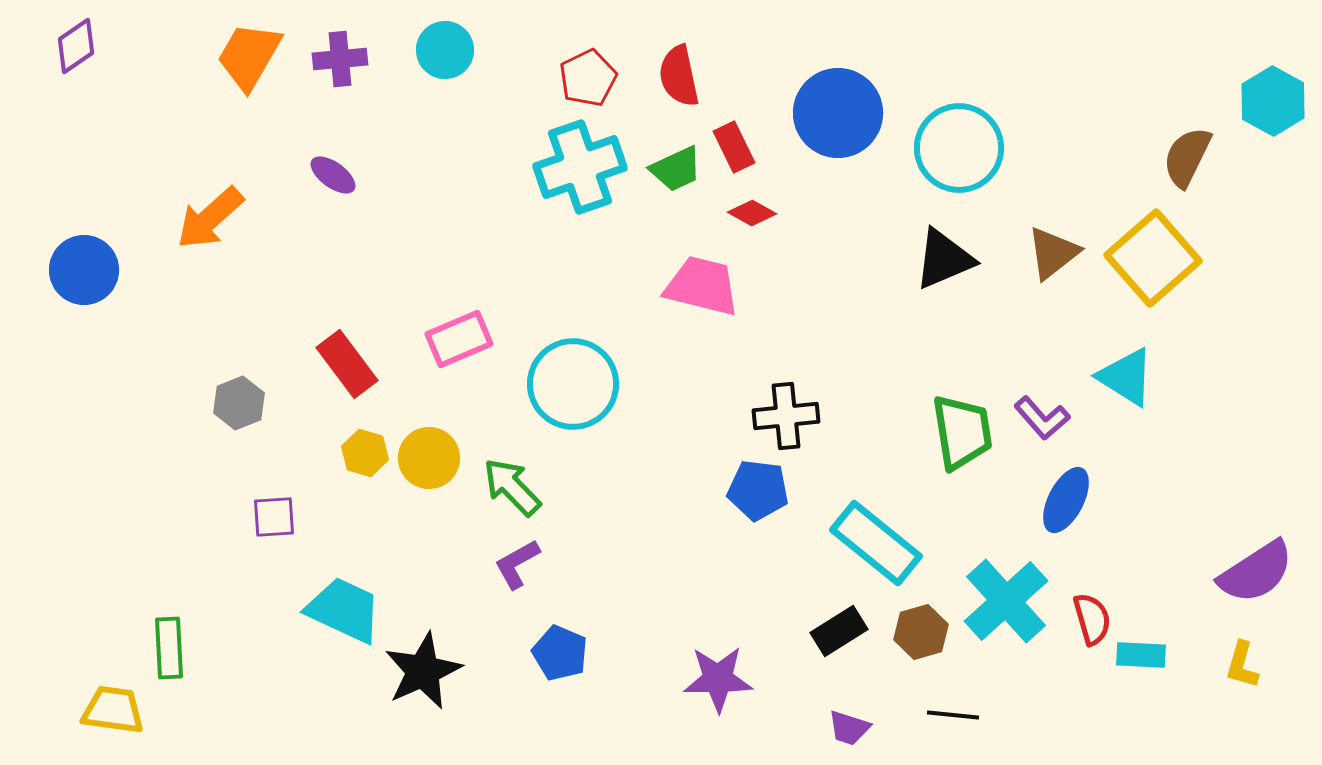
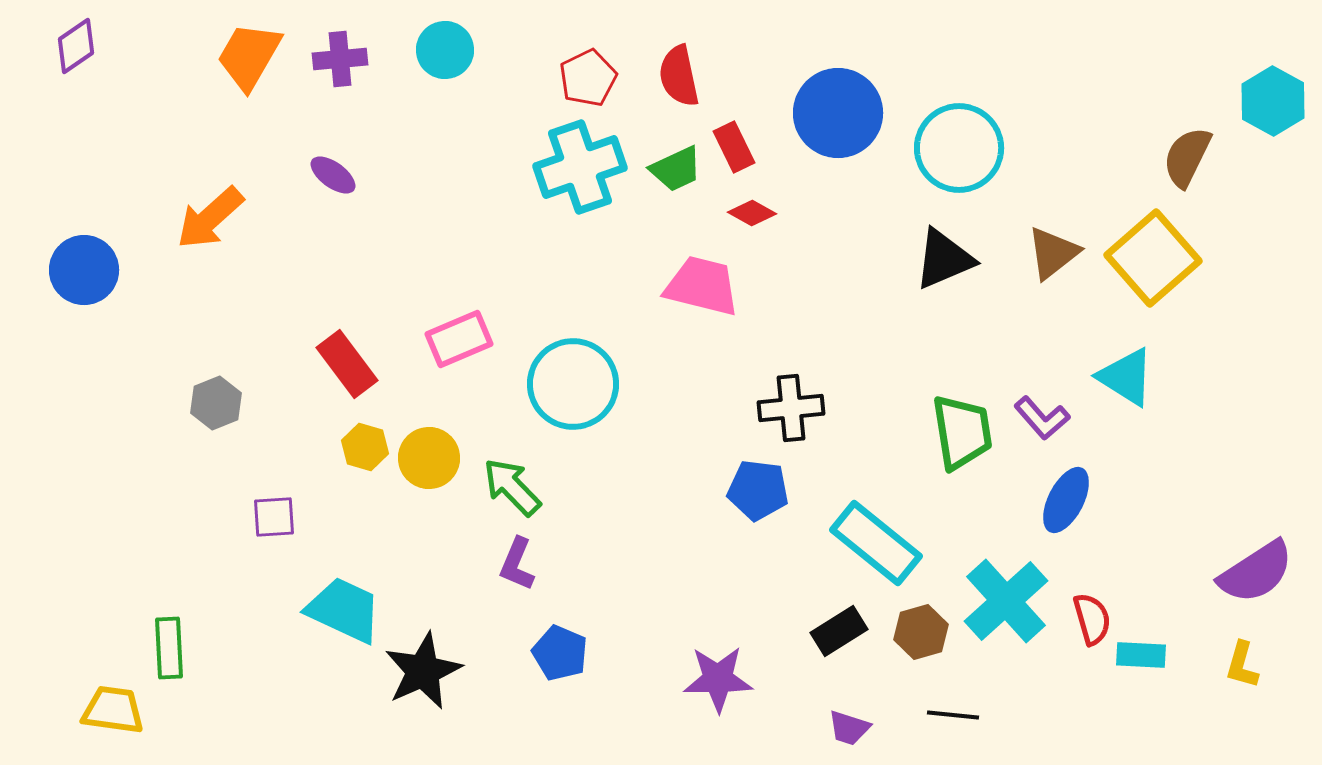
gray hexagon at (239, 403): moved 23 px left
black cross at (786, 416): moved 5 px right, 8 px up
yellow hexagon at (365, 453): moved 6 px up
purple L-shape at (517, 564): rotated 38 degrees counterclockwise
